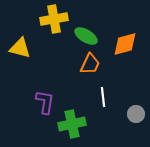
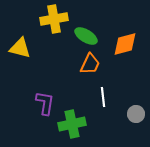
purple L-shape: moved 1 px down
